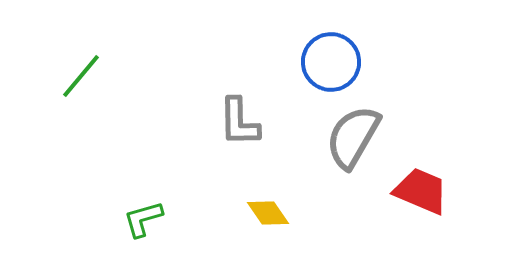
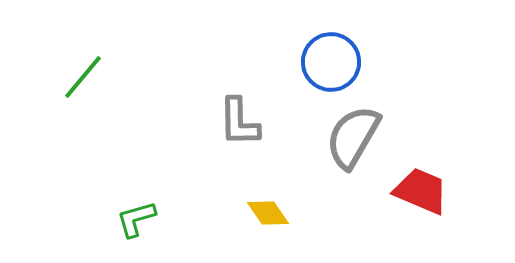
green line: moved 2 px right, 1 px down
green L-shape: moved 7 px left
